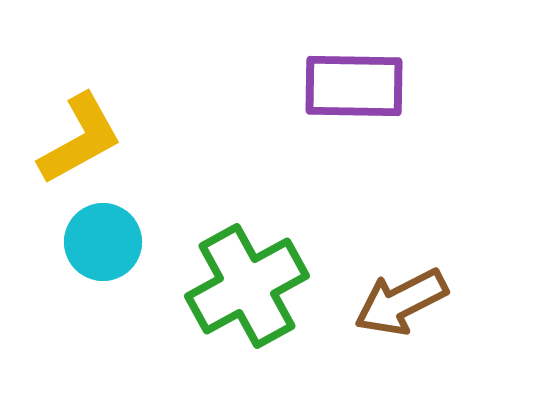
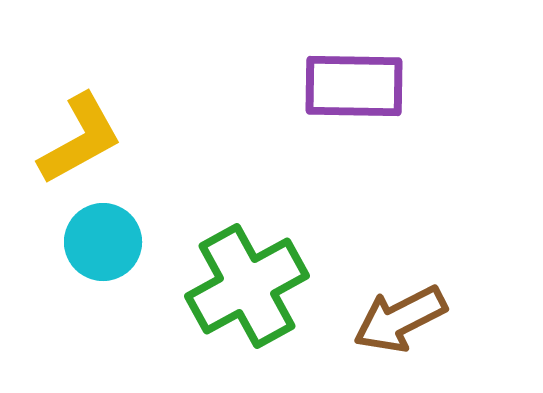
brown arrow: moved 1 px left, 17 px down
